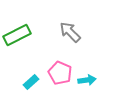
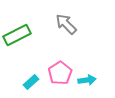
gray arrow: moved 4 px left, 8 px up
pink pentagon: rotated 15 degrees clockwise
